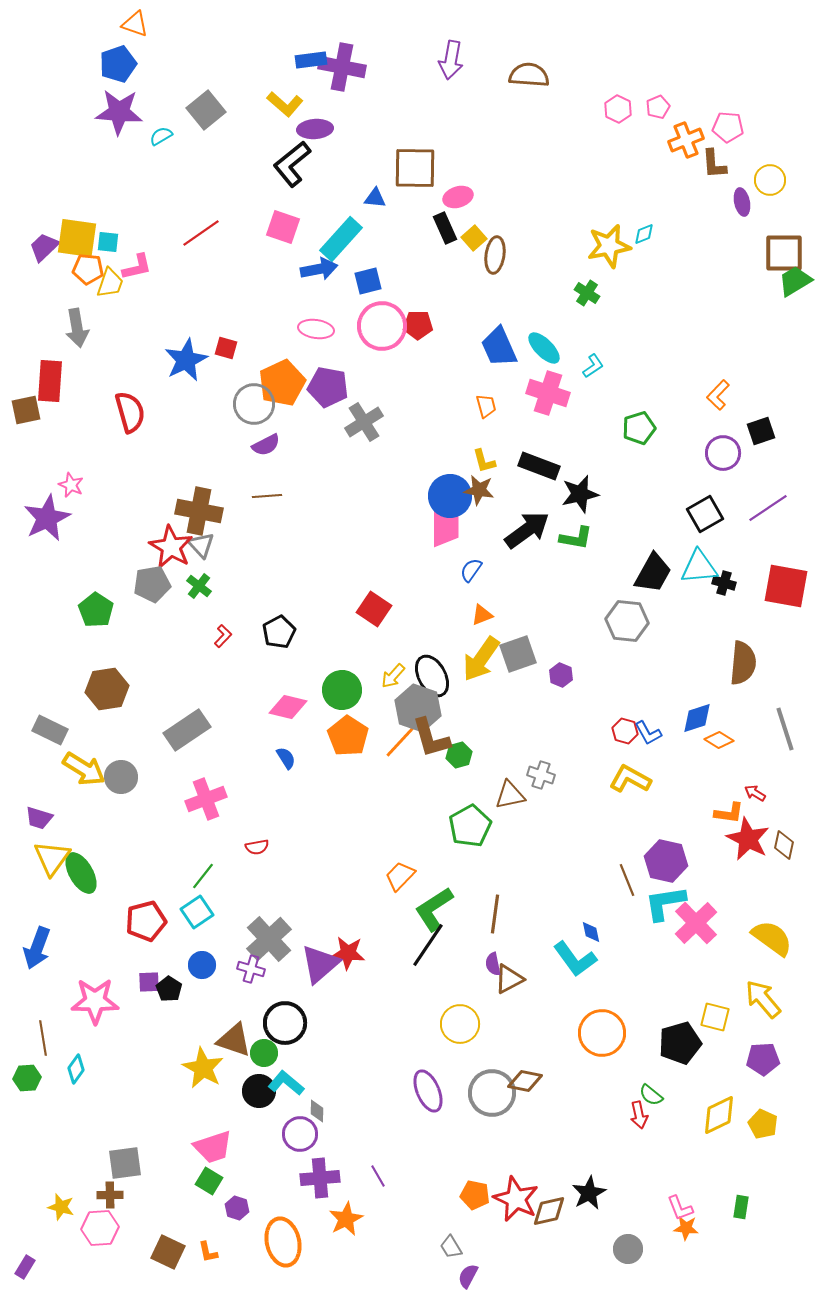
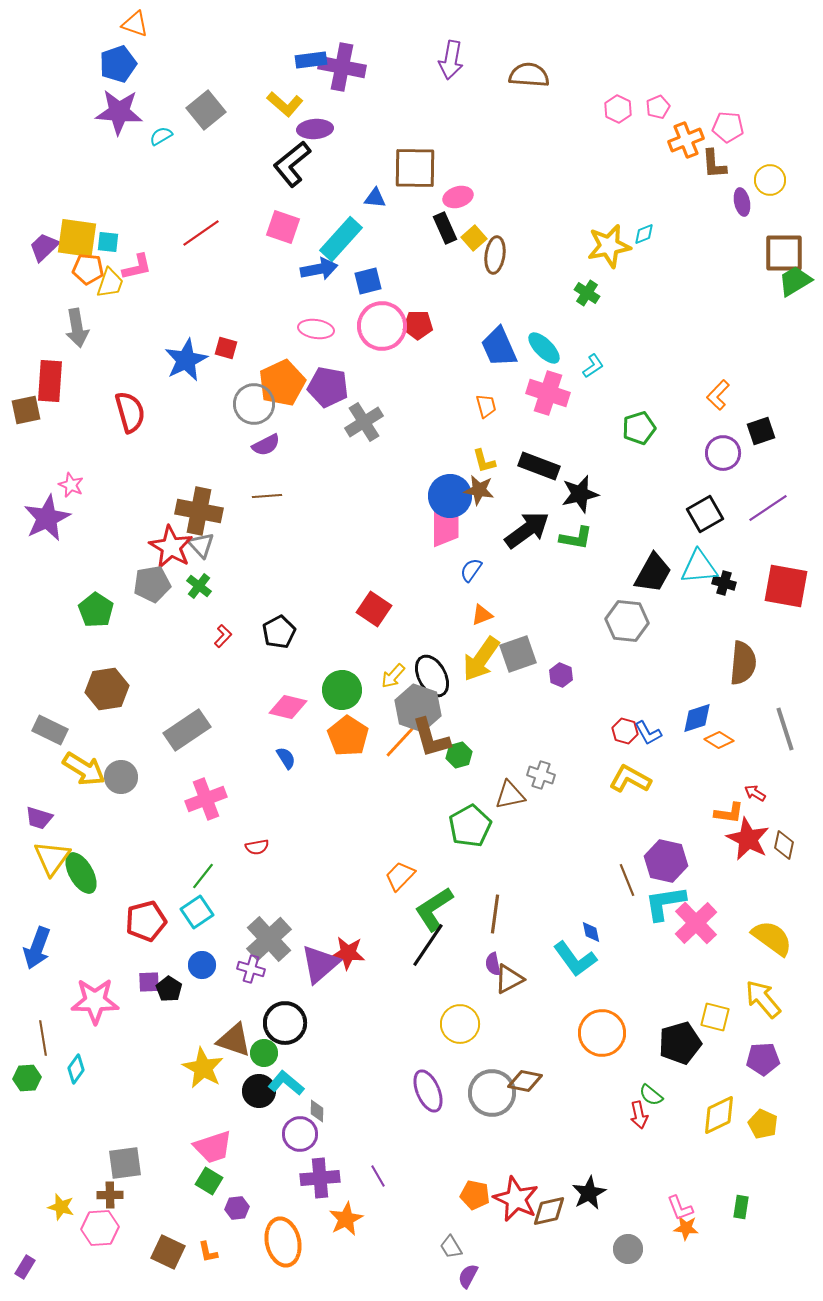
purple hexagon at (237, 1208): rotated 25 degrees counterclockwise
